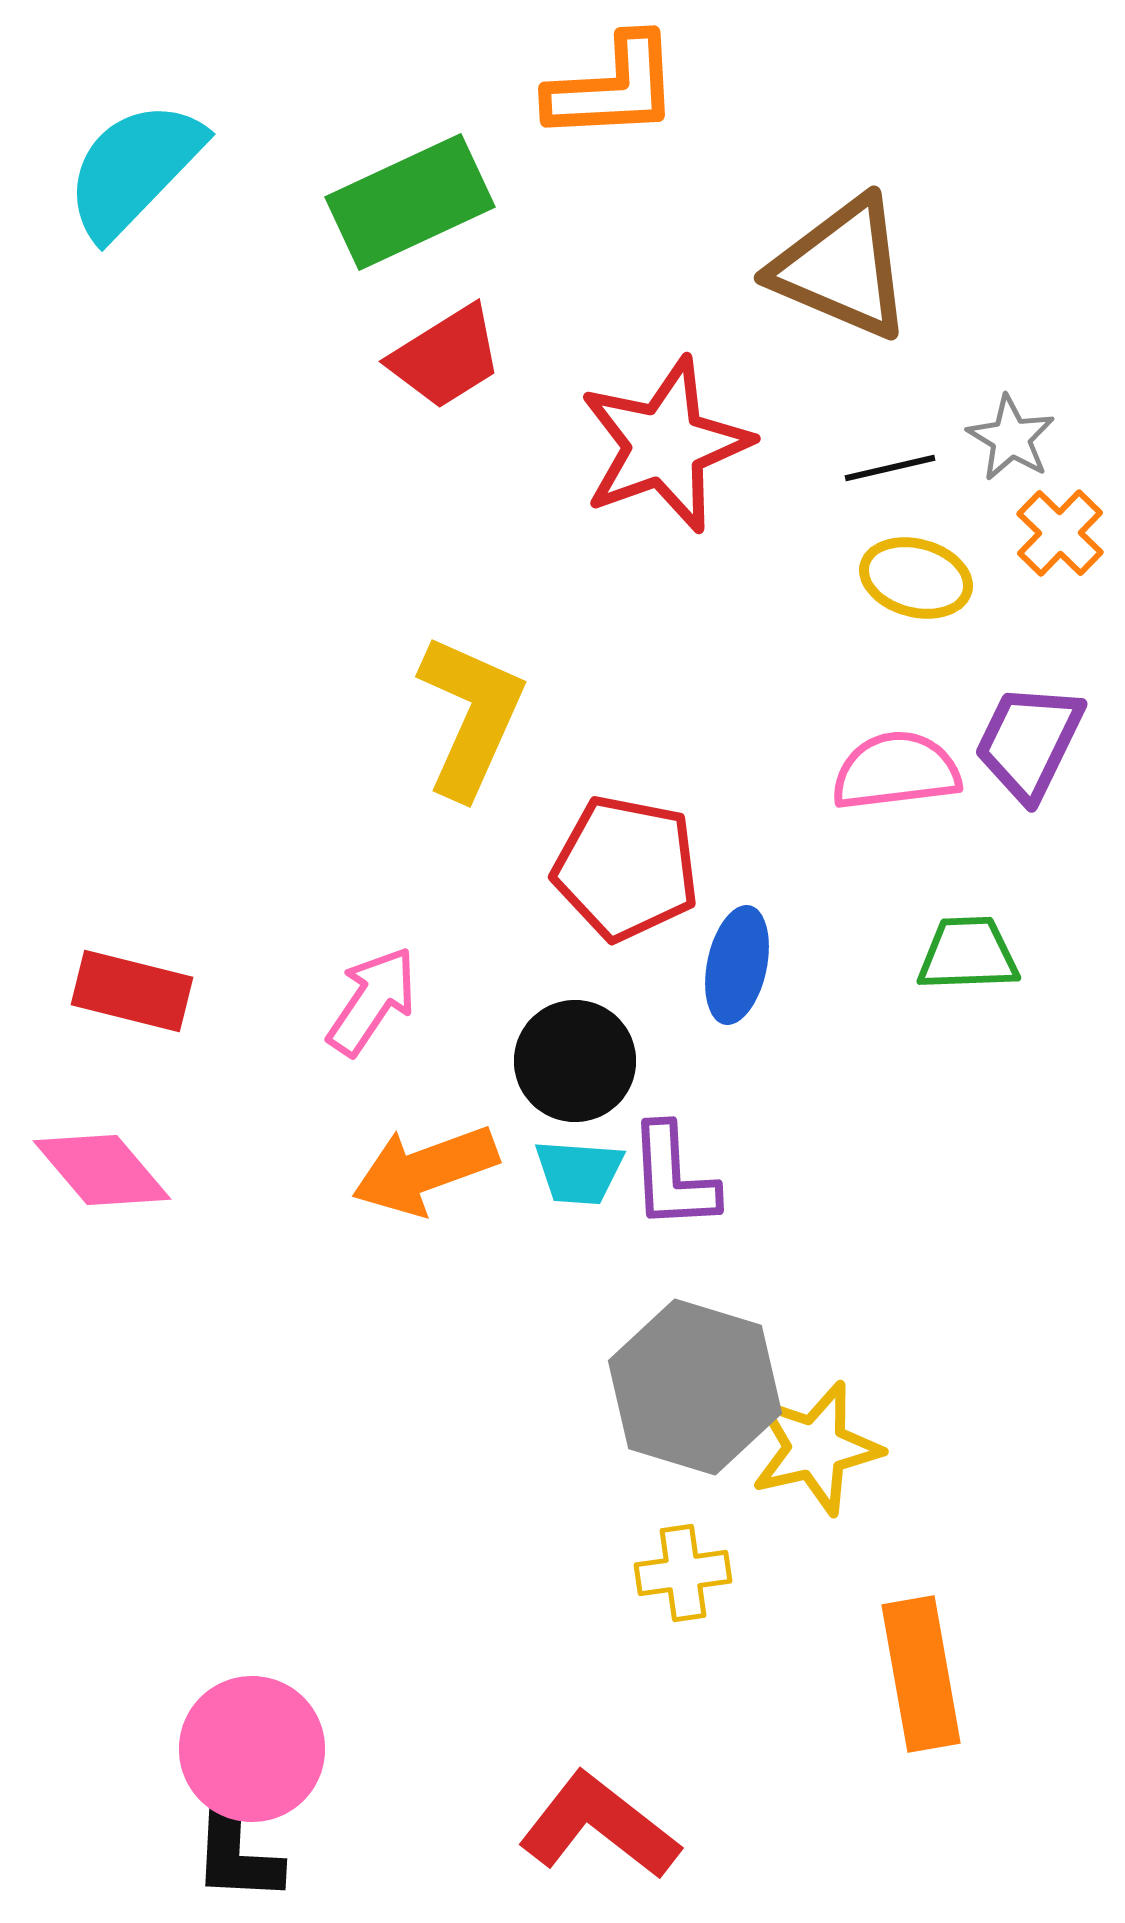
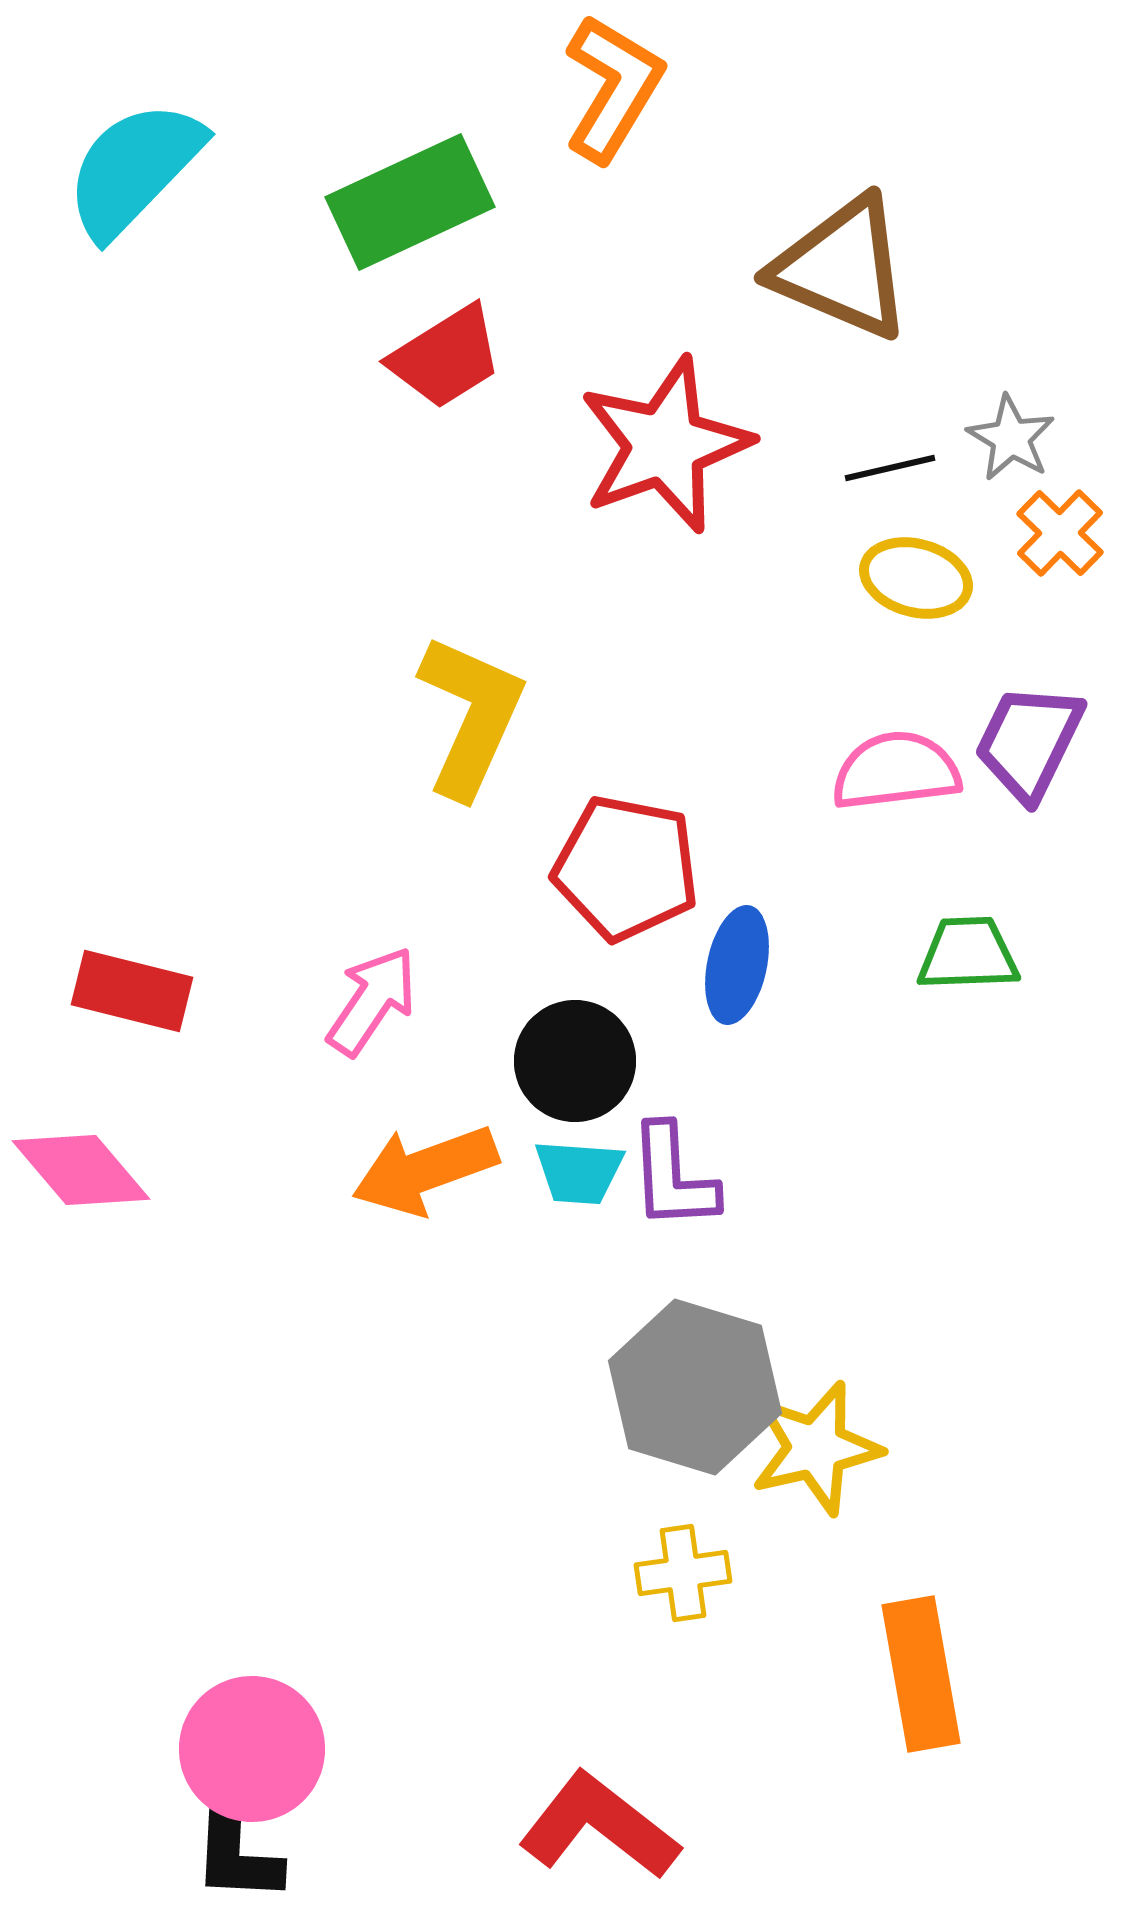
orange L-shape: rotated 56 degrees counterclockwise
pink diamond: moved 21 px left
